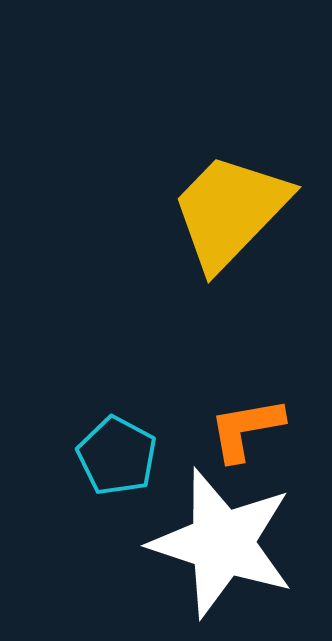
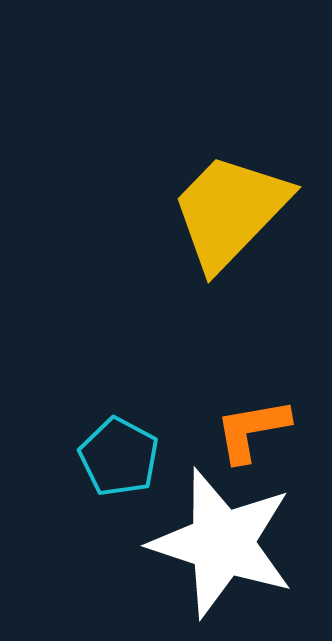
orange L-shape: moved 6 px right, 1 px down
cyan pentagon: moved 2 px right, 1 px down
